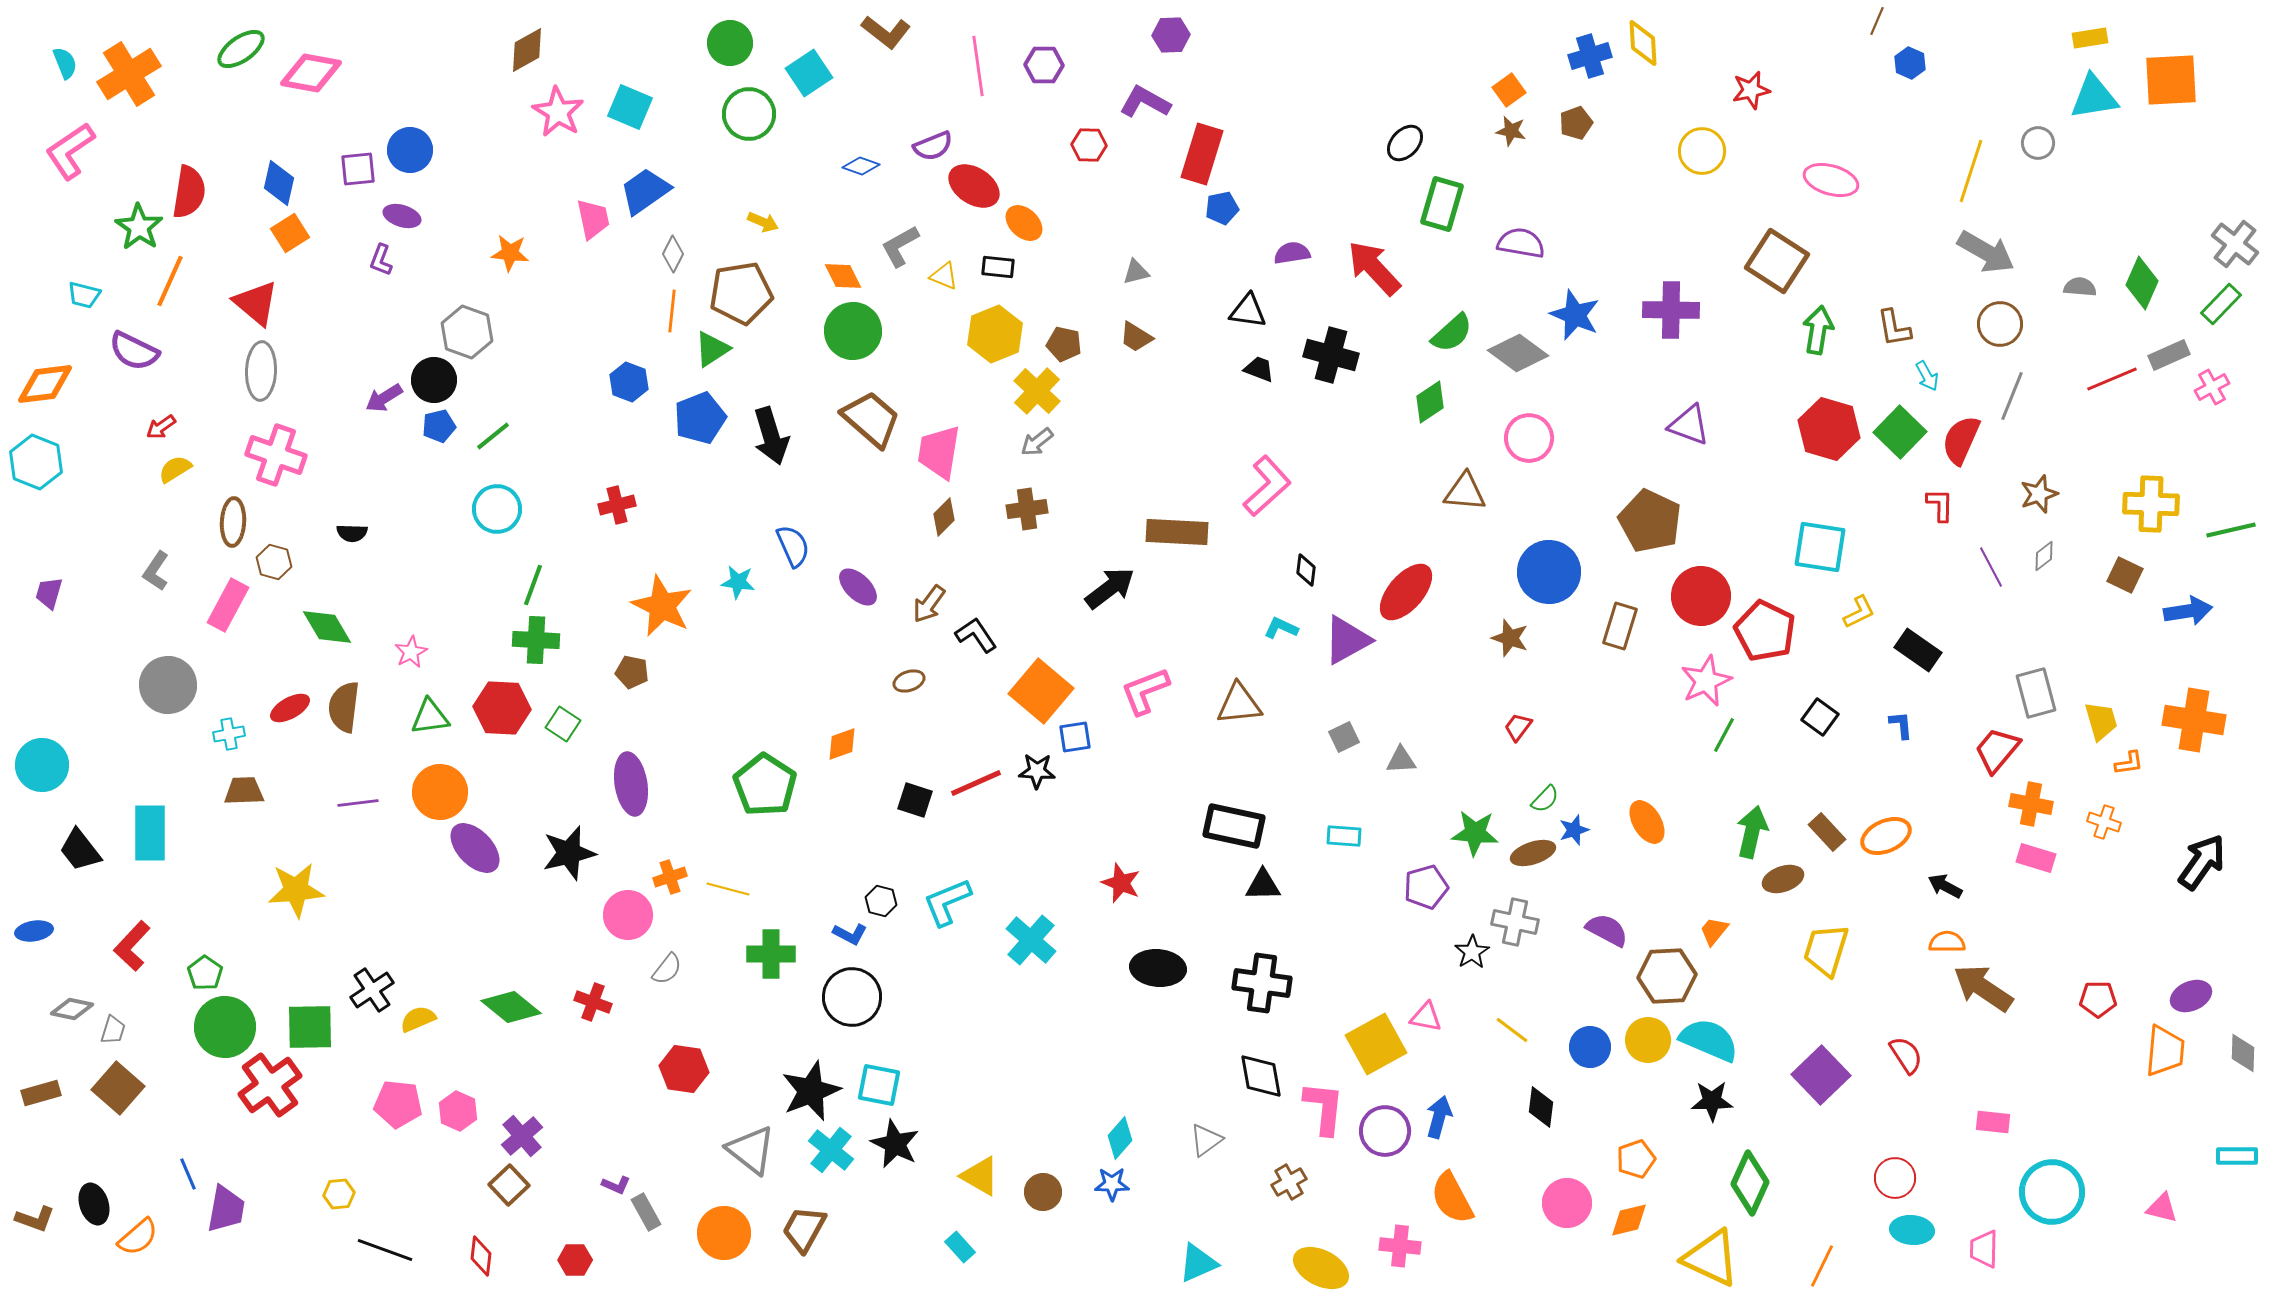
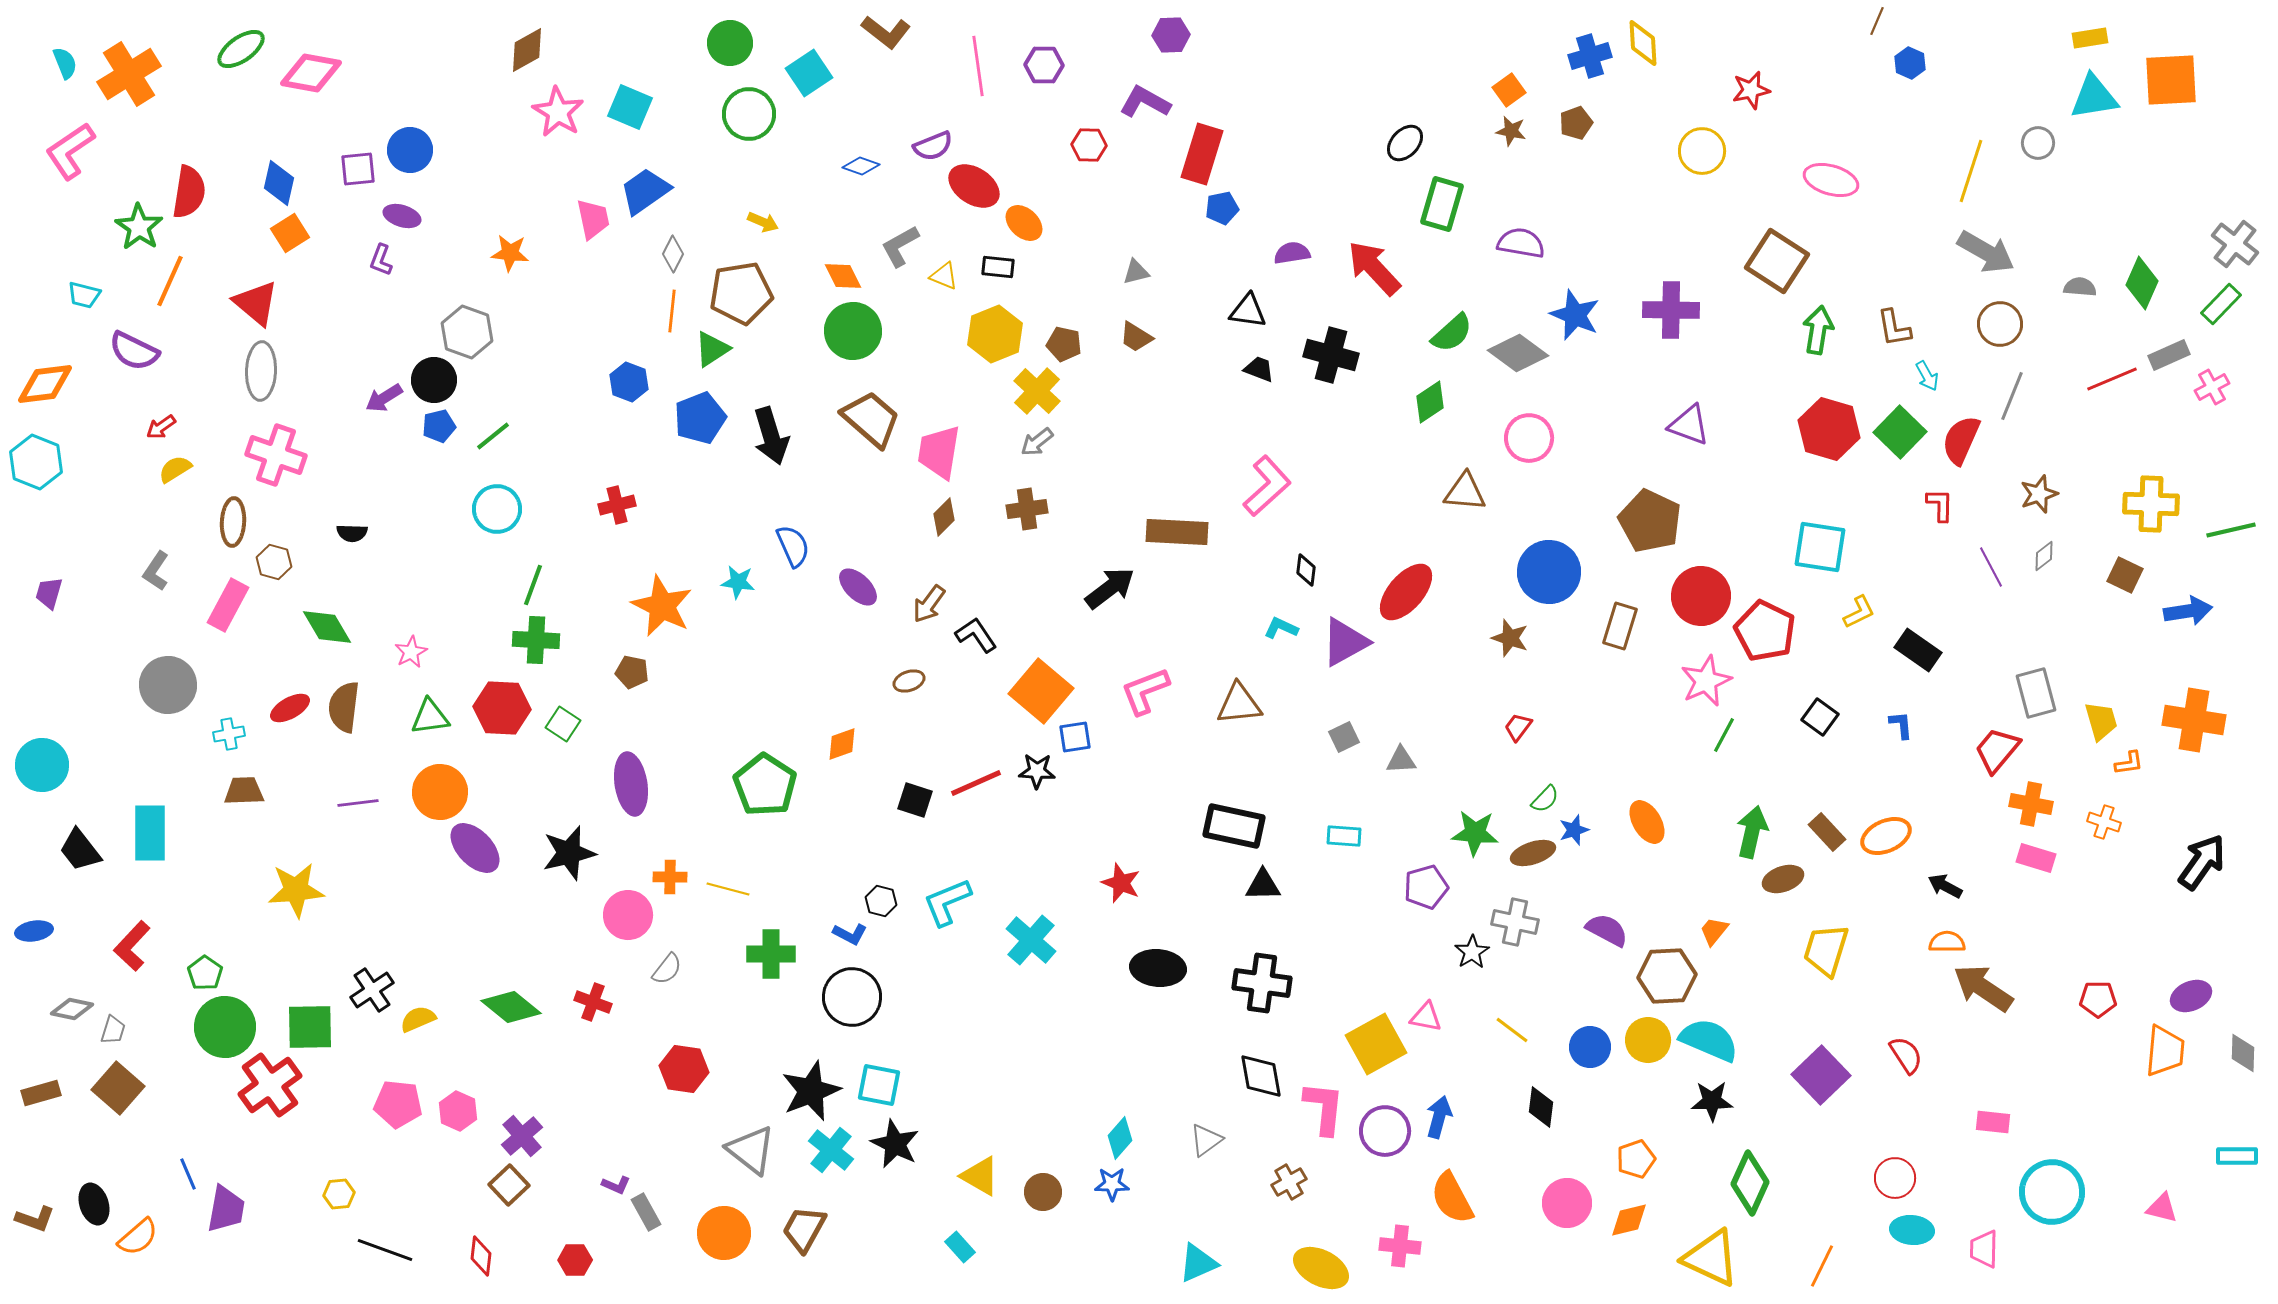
purple triangle at (1347, 640): moved 2 px left, 2 px down
orange cross at (670, 877): rotated 20 degrees clockwise
